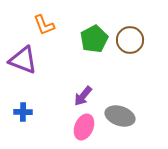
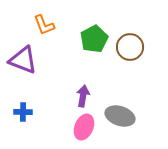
brown circle: moved 7 px down
purple arrow: rotated 150 degrees clockwise
